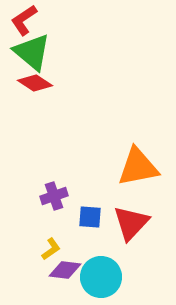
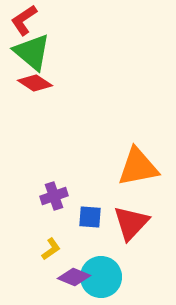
purple diamond: moved 9 px right, 7 px down; rotated 16 degrees clockwise
